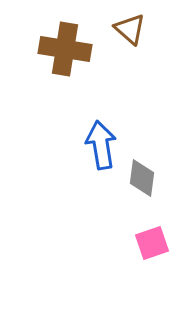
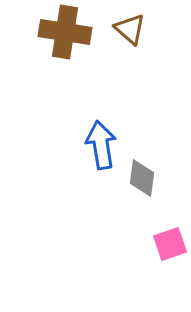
brown cross: moved 17 px up
pink square: moved 18 px right, 1 px down
